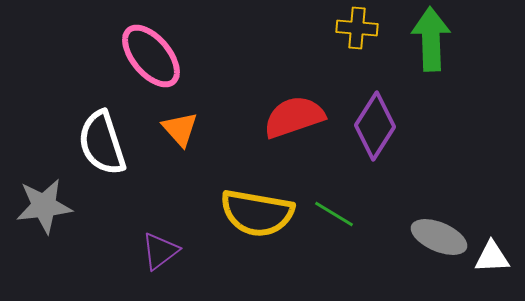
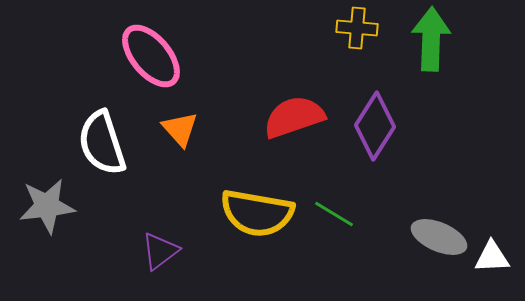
green arrow: rotated 4 degrees clockwise
gray star: moved 3 px right
